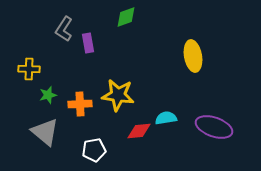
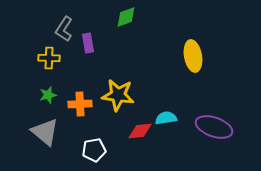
yellow cross: moved 20 px right, 11 px up
red diamond: moved 1 px right
